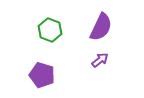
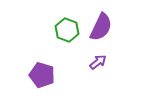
green hexagon: moved 17 px right
purple arrow: moved 2 px left, 2 px down
